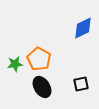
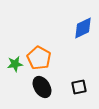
orange pentagon: moved 1 px up
black square: moved 2 px left, 3 px down
